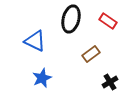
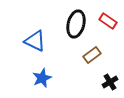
black ellipse: moved 5 px right, 5 px down
brown rectangle: moved 1 px right, 1 px down
